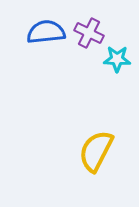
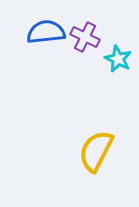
purple cross: moved 4 px left, 4 px down
cyan star: moved 1 px right; rotated 24 degrees clockwise
